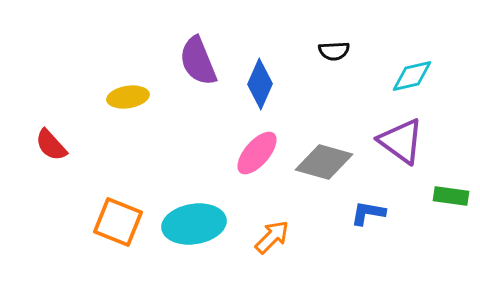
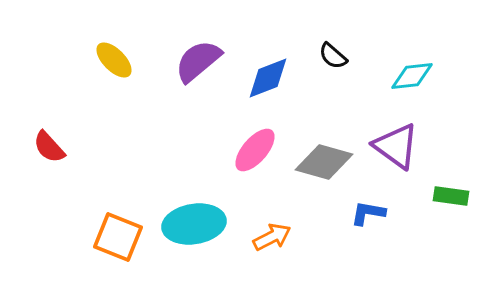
black semicircle: moved 1 px left, 5 px down; rotated 44 degrees clockwise
purple semicircle: rotated 72 degrees clockwise
cyan diamond: rotated 6 degrees clockwise
blue diamond: moved 8 px right, 6 px up; rotated 45 degrees clockwise
yellow ellipse: moved 14 px left, 37 px up; rotated 54 degrees clockwise
purple triangle: moved 5 px left, 5 px down
red semicircle: moved 2 px left, 2 px down
pink ellipse: moved 2 px left, 3 px up
orange square: moved 15 px down
orange arrow: rotated 18 degrees clockwise
